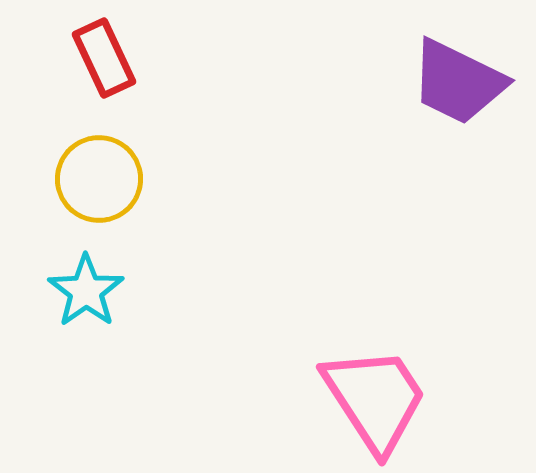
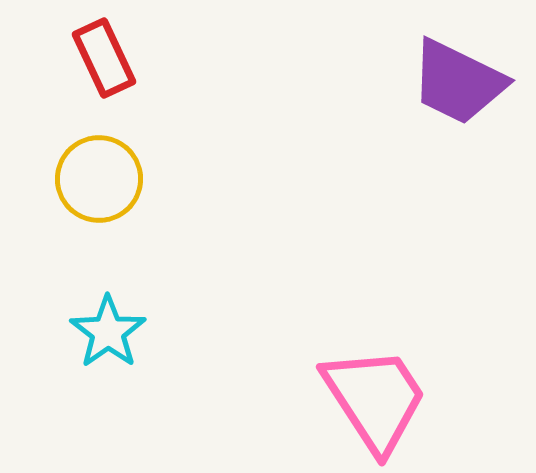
cyan star: moved 22 px right, 41 px down
